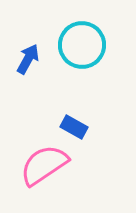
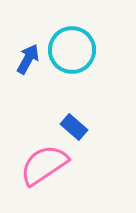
cyan circle: moved 10 px left, 5 px down
blue rectangle: rotated 12 degrees clockwise
